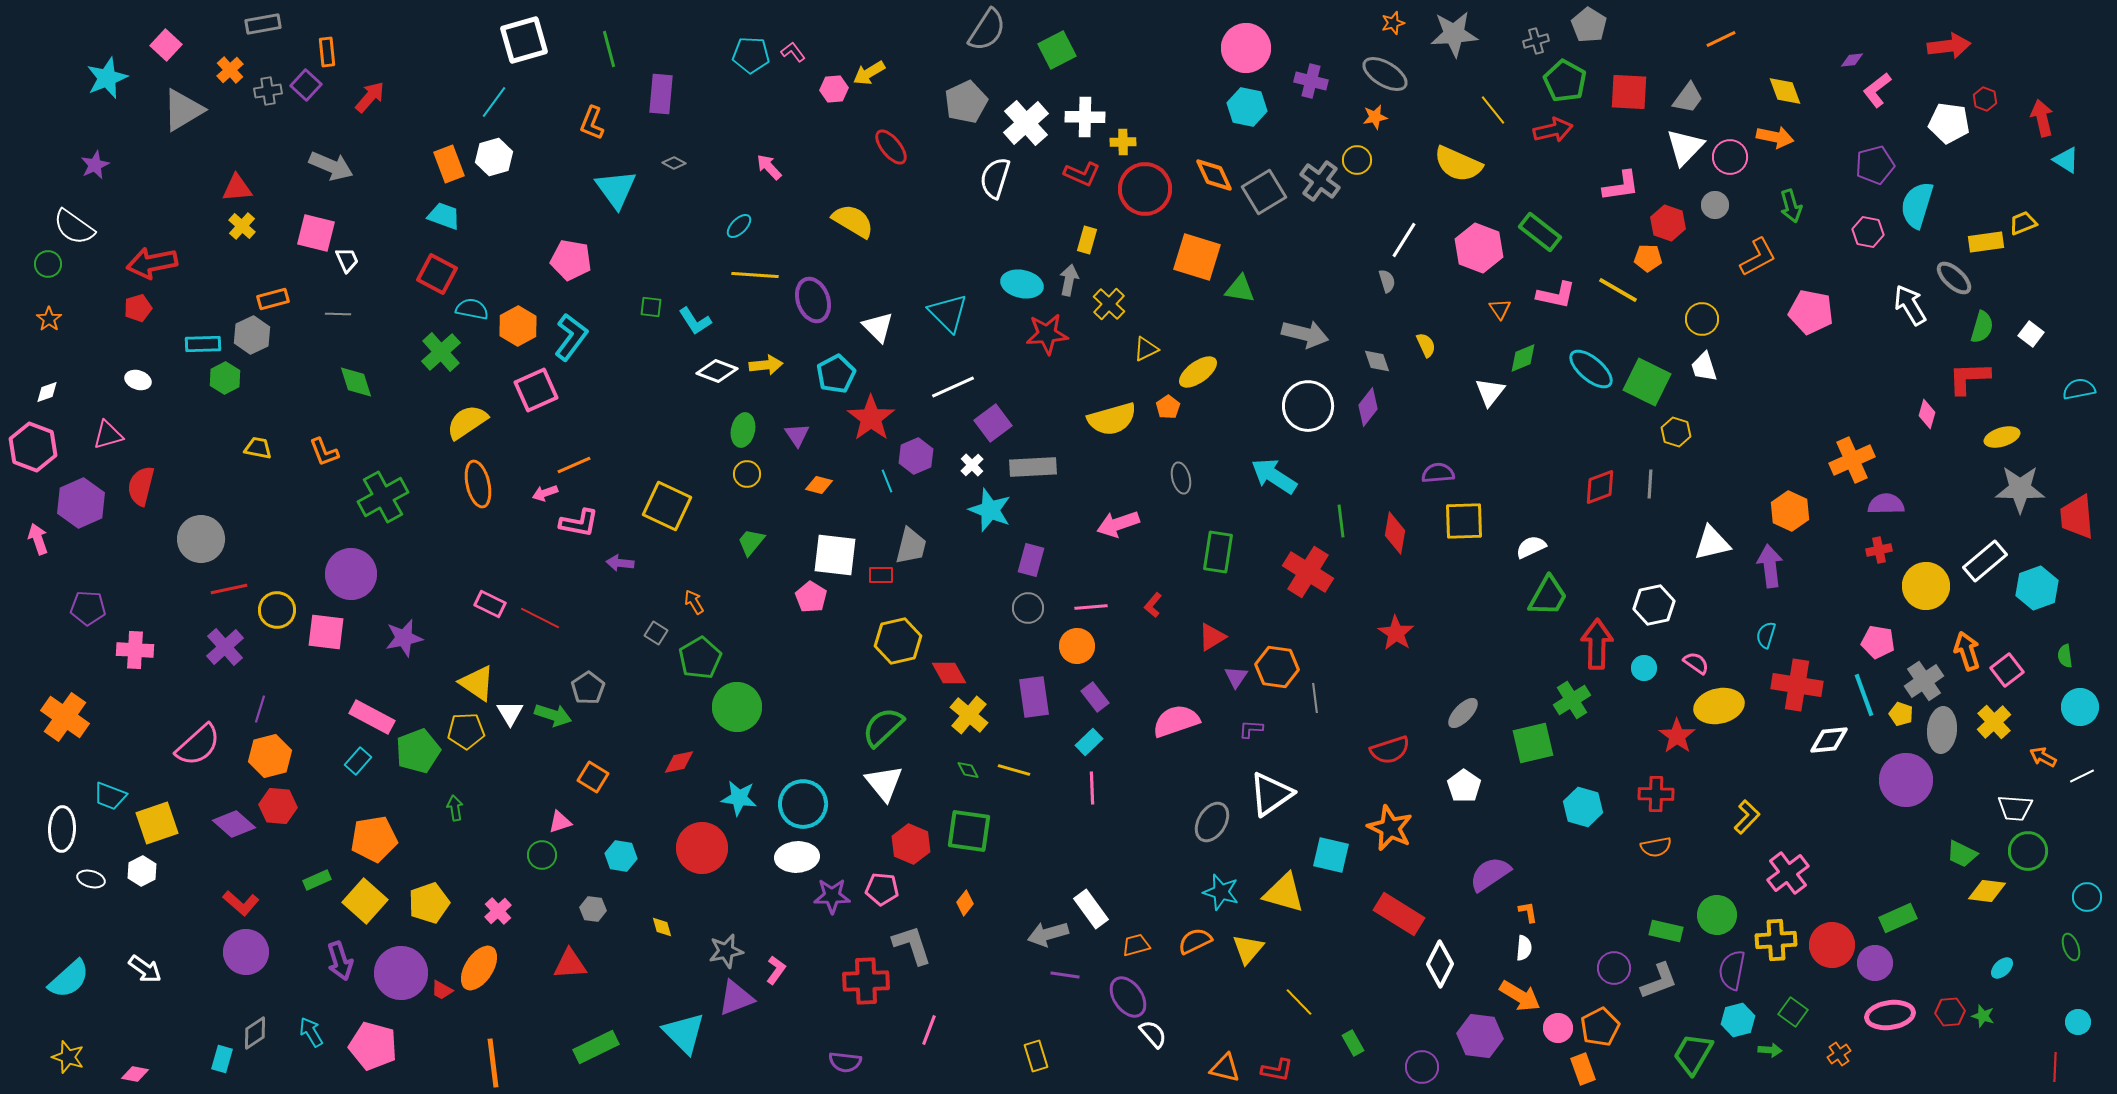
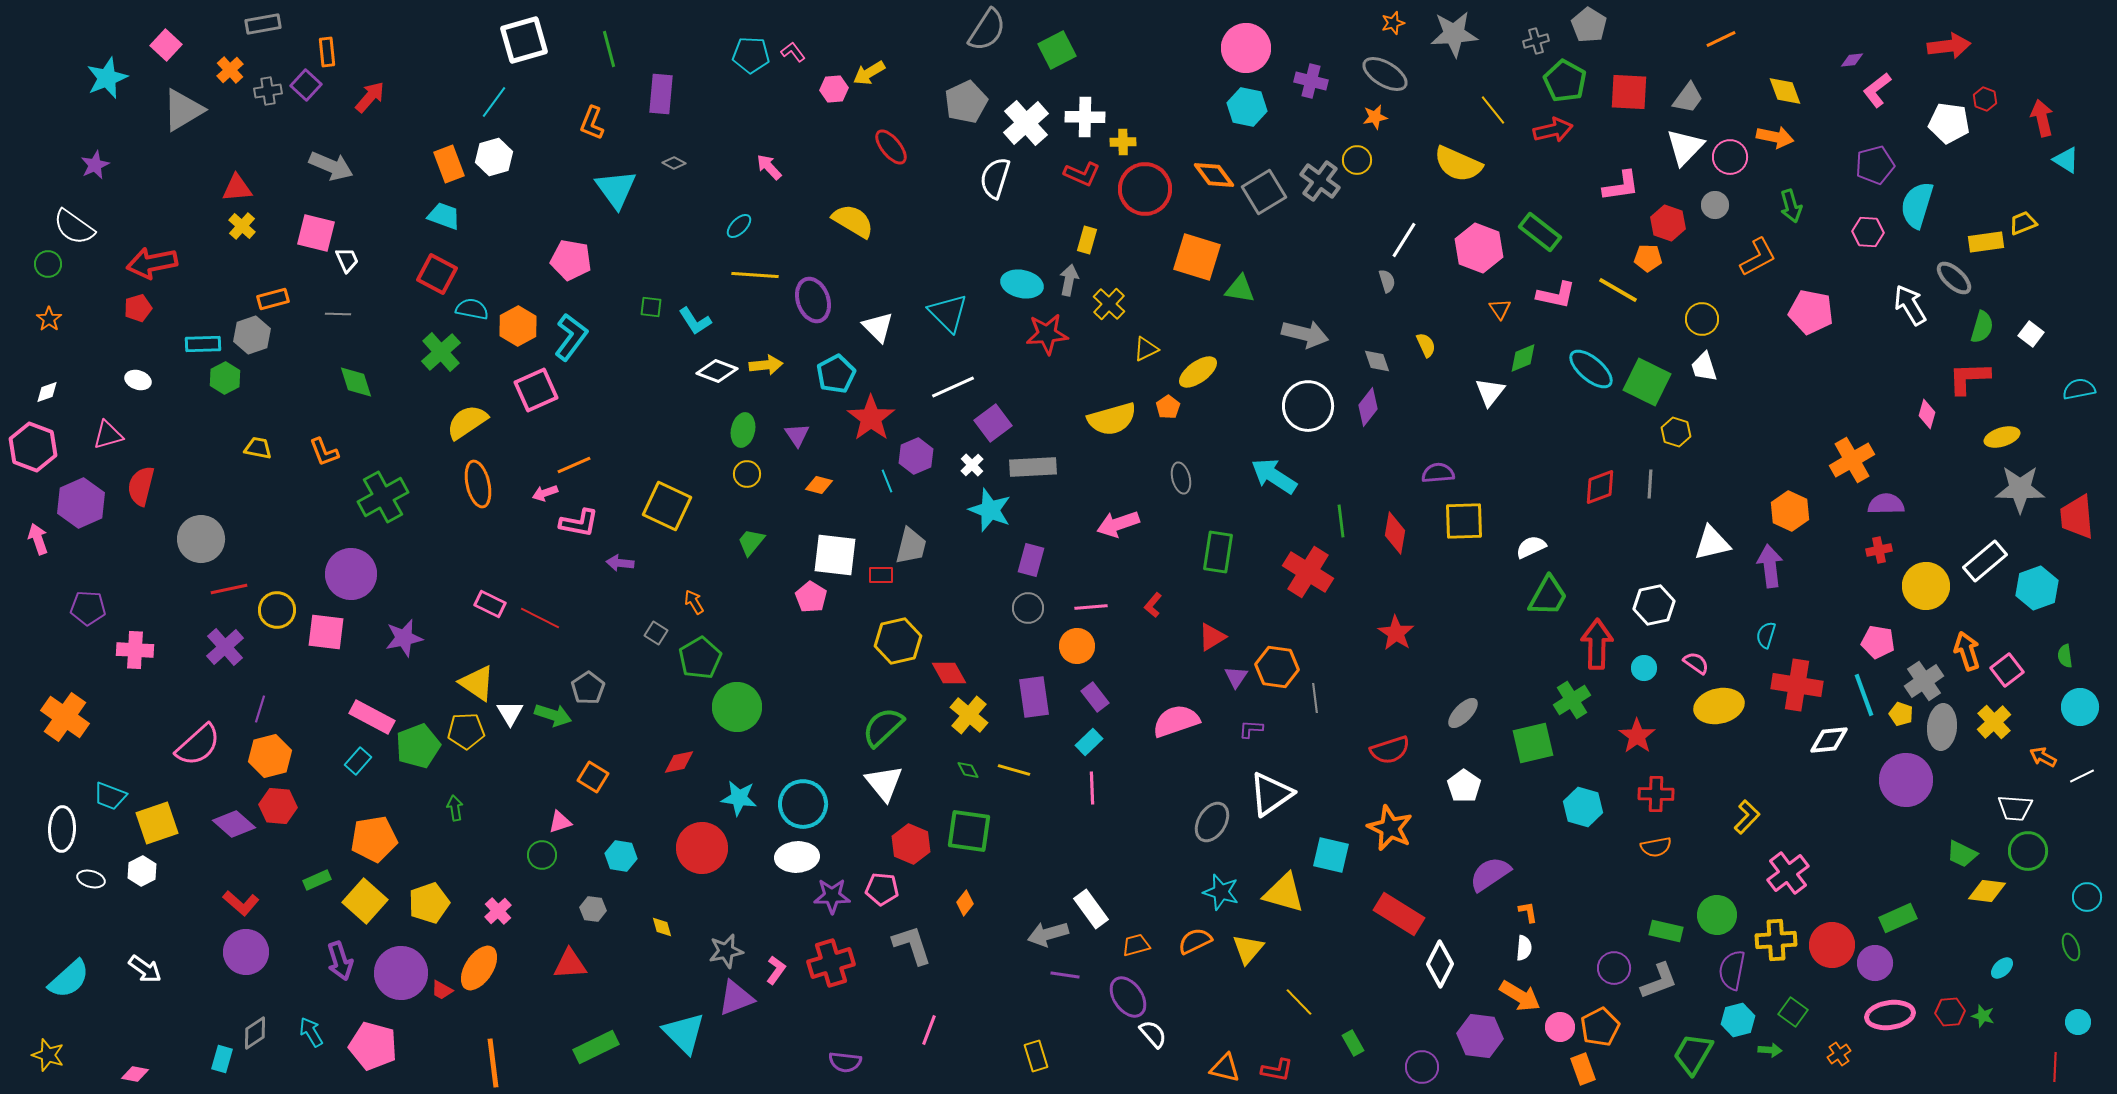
orange diamond at (1214, 175): rotated 12 degrees counterclockwise
pink hexagon at (1868, 232): rotated 8 degrees counterclockwise
gray hexagon at (252, 335): rotated 6 degrees clockwise
orange cross at (1852, 460): rotated 6 degrees counterclockwise
gray ellipse at (1942, 730): moved 3 px up
red star at (1677, 736): moved 40 px left
green pentagon at (418, 751): moved 5 px up
red cross at (866, 981): moved 35 px left, 18 px up; rotated 15 degrees counterclockwise
pink circle at (1558, 1028): moved 2 px right, 1 px up
yellow star at (68, 1057): moved 20 px left, 2 px up
